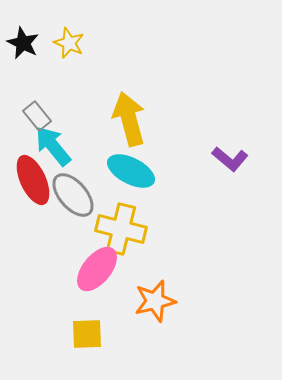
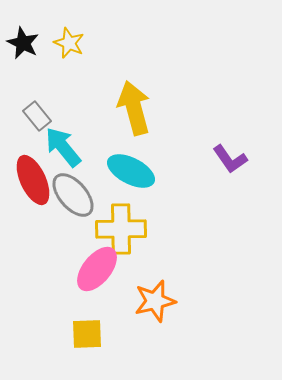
yellow arrow: moved 5 px right, 11 px up
cyan arrow: moved 10 px right, 1 px down
purple L-shape: rotated 15 degrees clockwise
yellow cross: rotated 15 degrees counterclockwise
